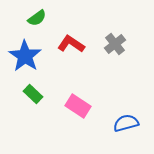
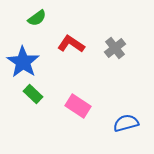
gray cross: moved 4 px down
blue star: moved 2 px left, 6 px down
